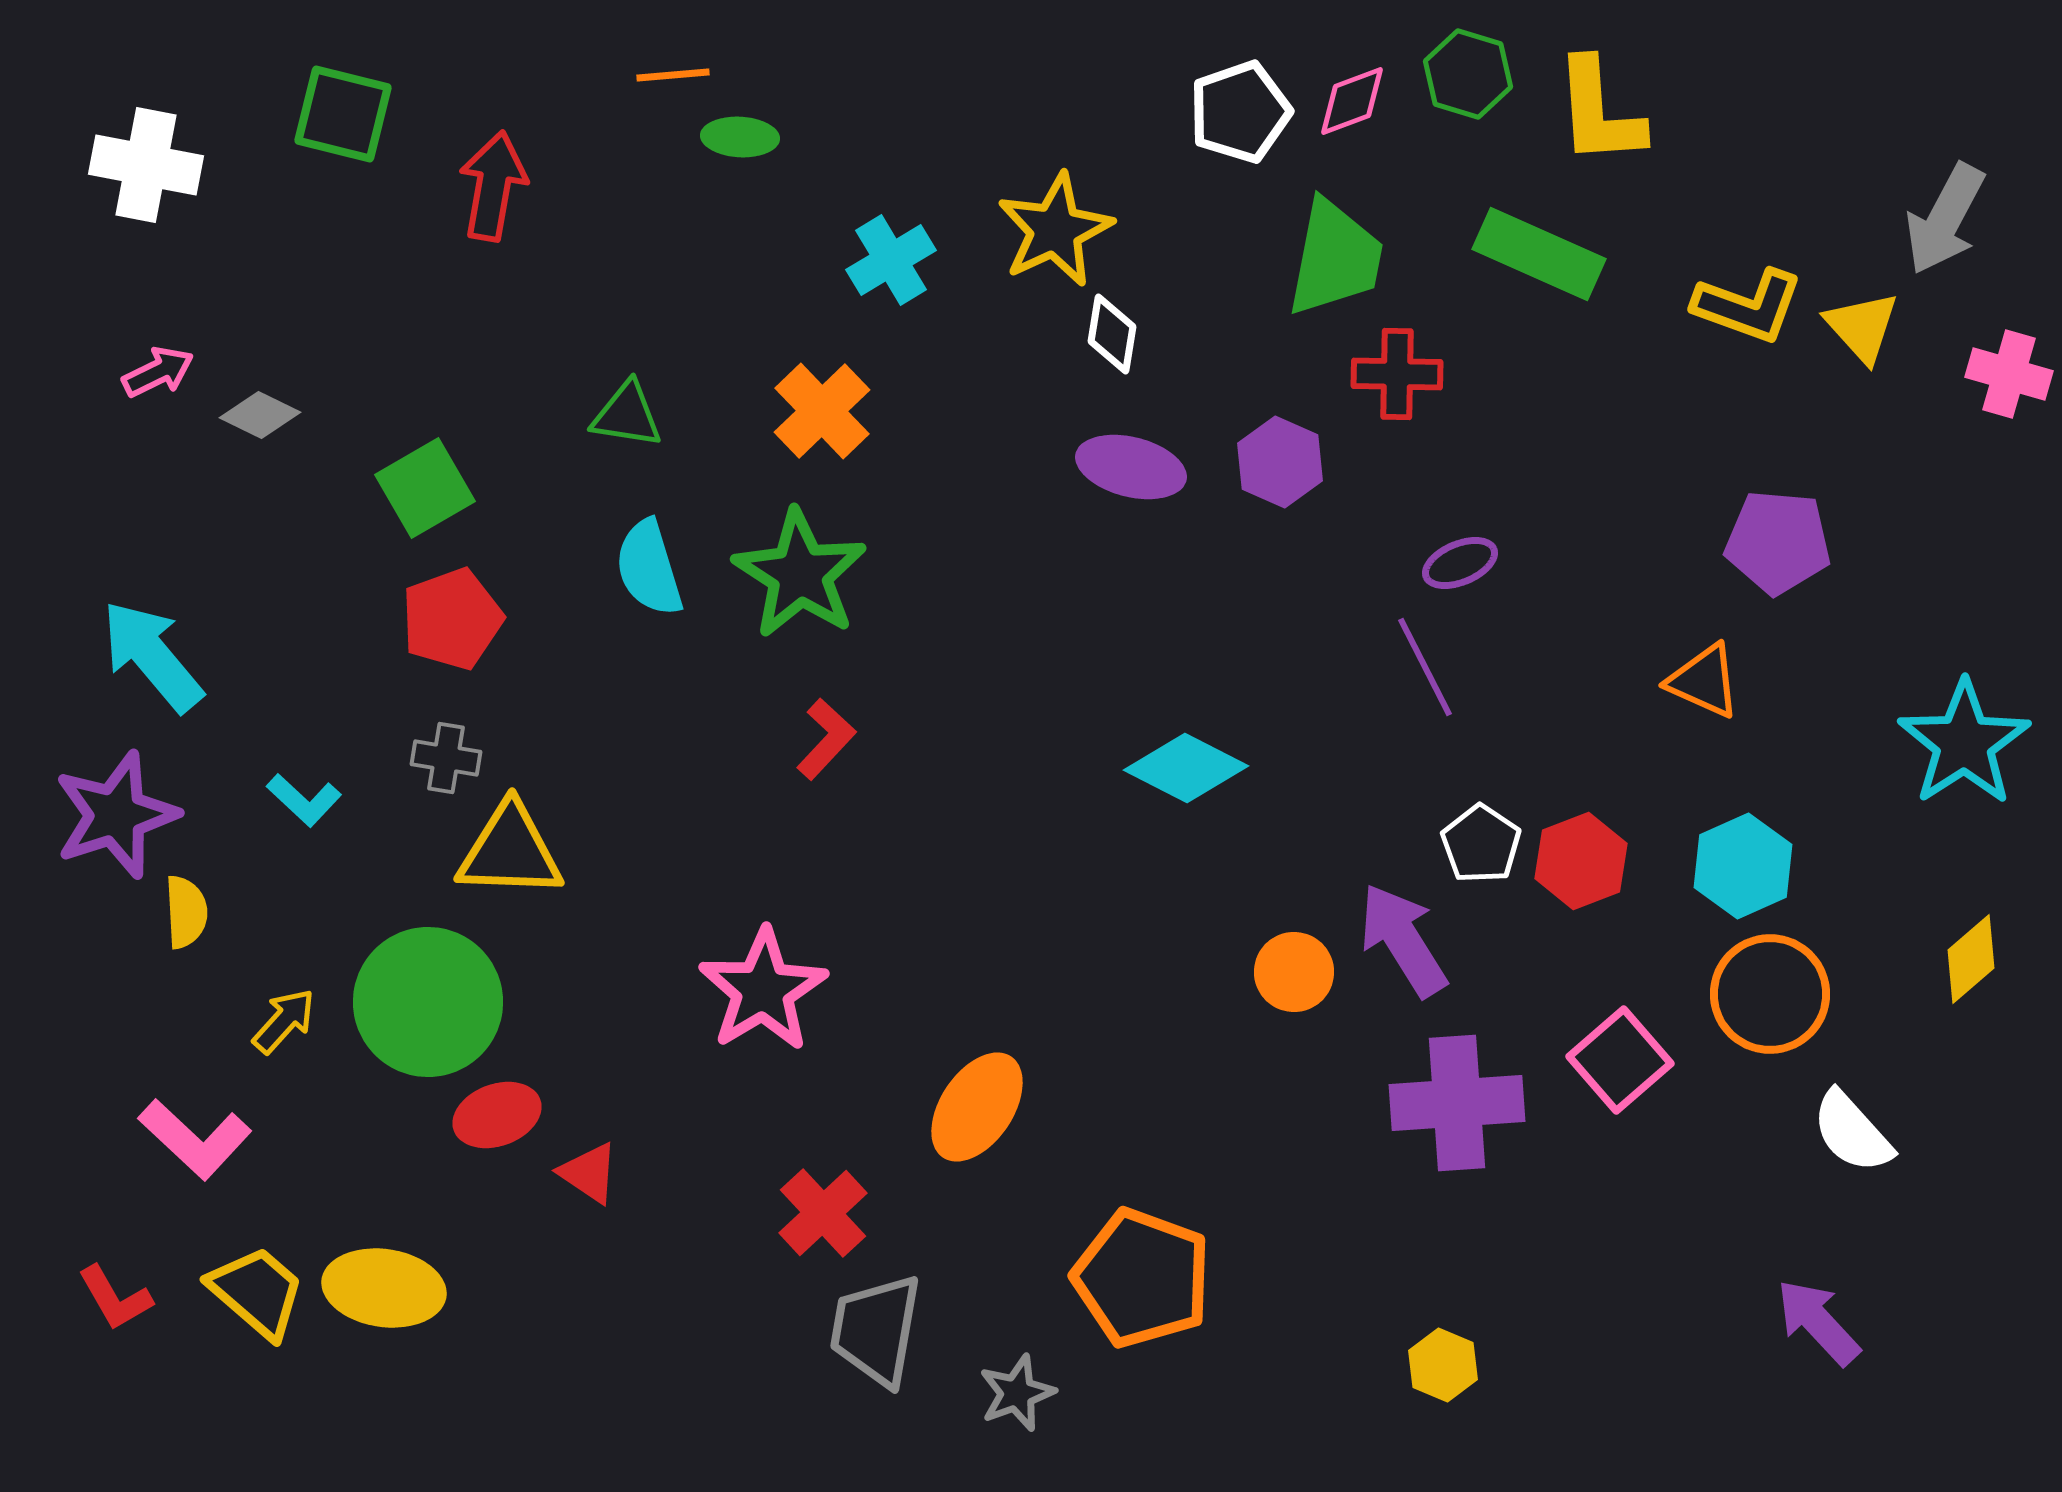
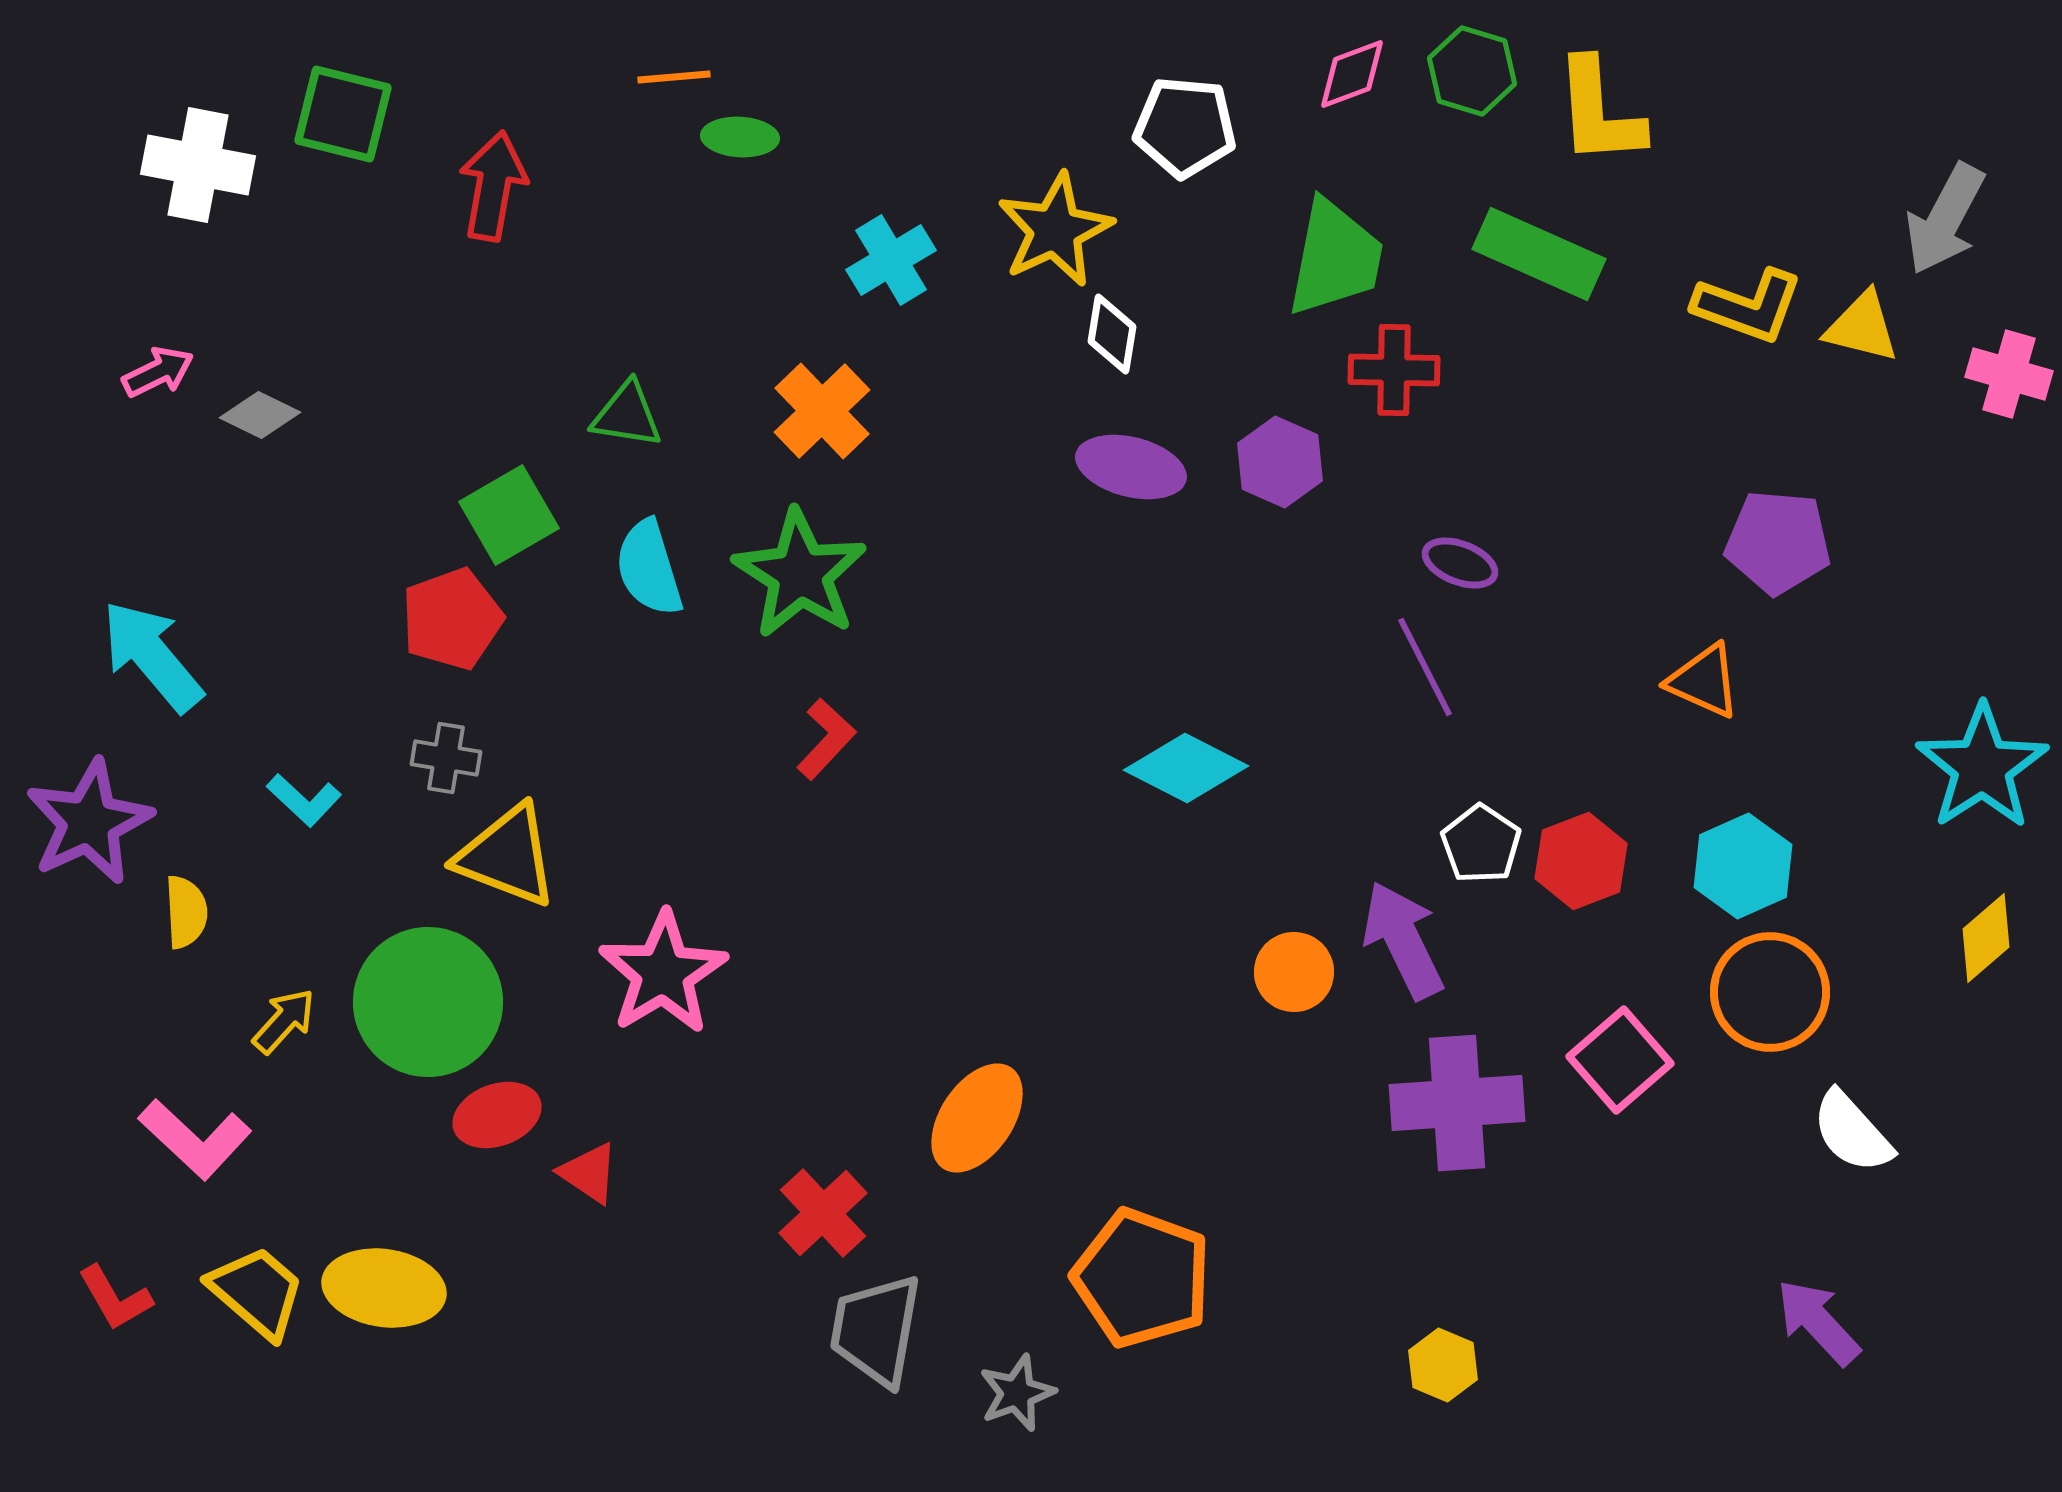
green hexagon at (1468, 74): moved 4 px right, 3 px up
orange line at (673, 75): moved 1 px right, 2 px down
pink diamond at (1352, 101): moved 27 px up
white pentagon at (1240, 112): moved 55 px left, 15 px down; rotated 24 degrees clockwise
white cross at (146, 165): moved 52 px right
yellow triangle at (1862, 327): rotated 34 degrees counterclockwise
red cross at (1397, 374): moved 3 px left, 4 px up
green square at (425, 488): moved 84 px right, 27 px down
purple ellipse at (1460, 563): rotated 44 degrees clockwise
cyan star at (1964, 743): moved 18 px right, 24 px down
purple star at (116, 815): moved 27 px left, 7 px down; rotated 7 degrees counterclockwise
yellow triangle at (510, 851): moved 3 px left, 5 px down; rotated 19 degrees clockwise
purple arrow at (1403, 940): rotated 6 degrees clockwise
yellow diamond at (1971, 959): moved 15 px right, 21 px up
pink star at (763, 990): moved 100 px left, 17 px up
orange circle at (1770, 994): moved 2 px up
orange ellipse at (977, 1107): moved 11 px down
